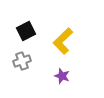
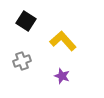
black square: moved 10 px up; rotated 30 degrees counterclockwise
yellow L-shape: rotated 92 degrees clockwise
